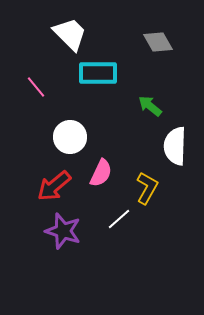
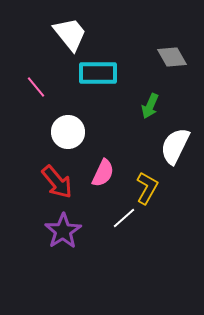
white trapezoid: rotated 6 degrees clockwise
gray diamond: moved 14 px right, 15 px down
green arrow: rotated 105 degrees counterclockwise
white circle: moved 2 px left, 5 px up
white semicircle: rotated 24 degrees clockwise
pink semicircle: moved 2 px right
red arrow: moved 3 px right, 4 px up; rotated 90 degrees counterclockwise
white line: moved 5 px right, 1 px up
purple star: rotated 21 degrees clockwise
